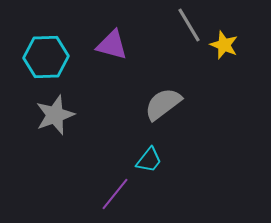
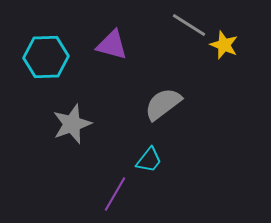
gray line: rotated 27 degrees counterclockwise
gray star: moved 17 px right, 9 px down
purple line: rotated 9 degrees counterclockwise
